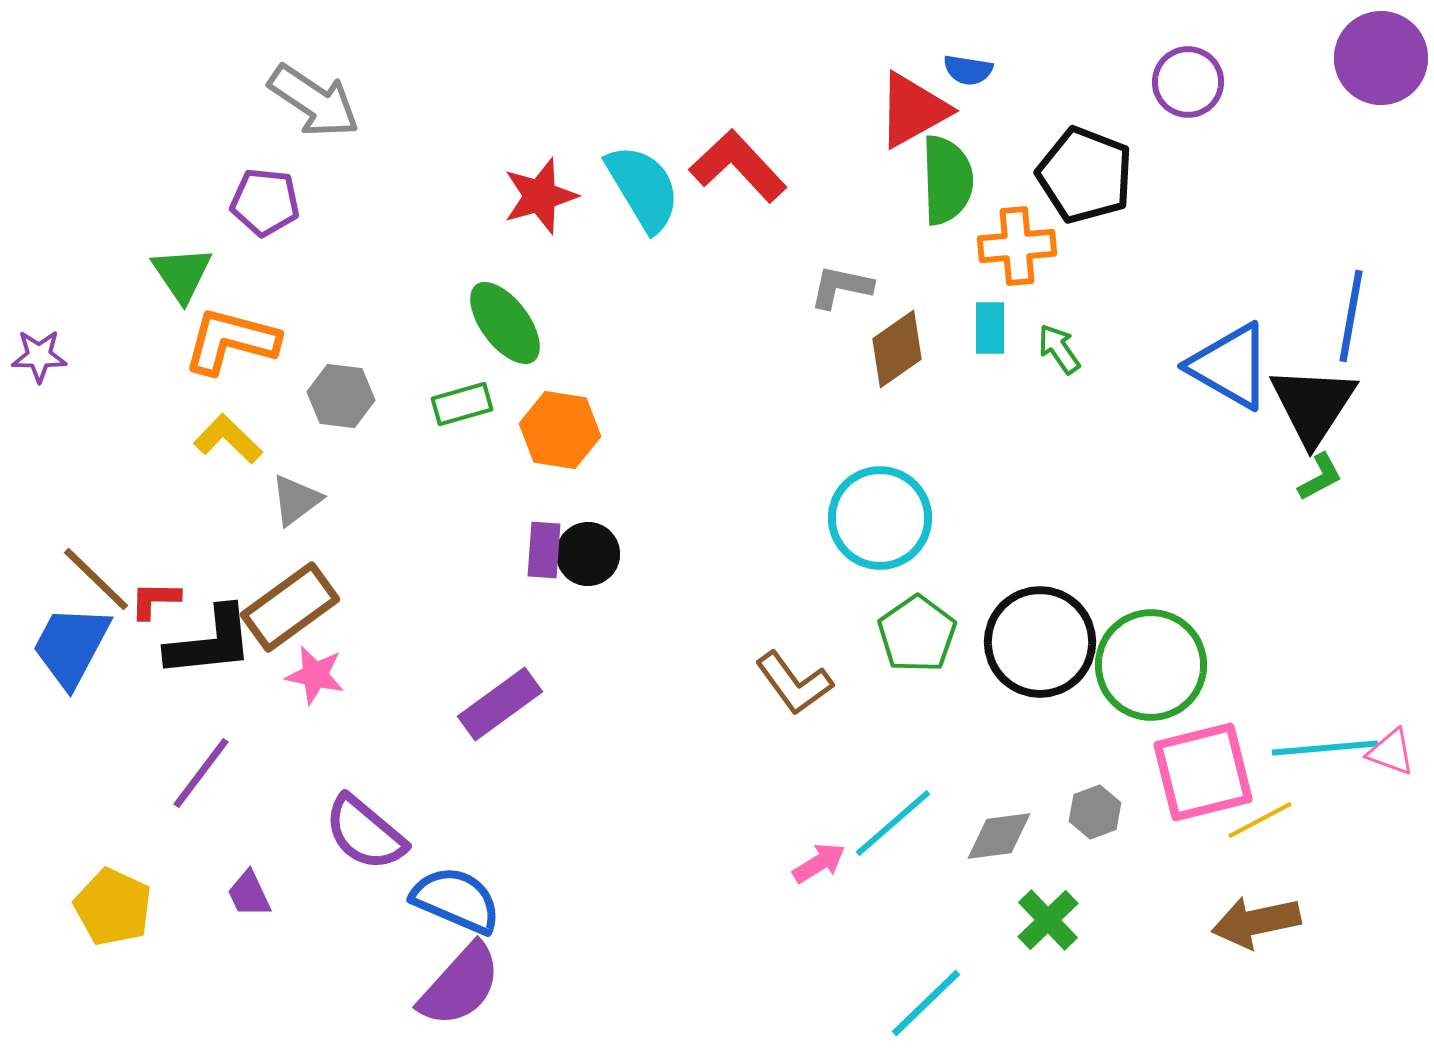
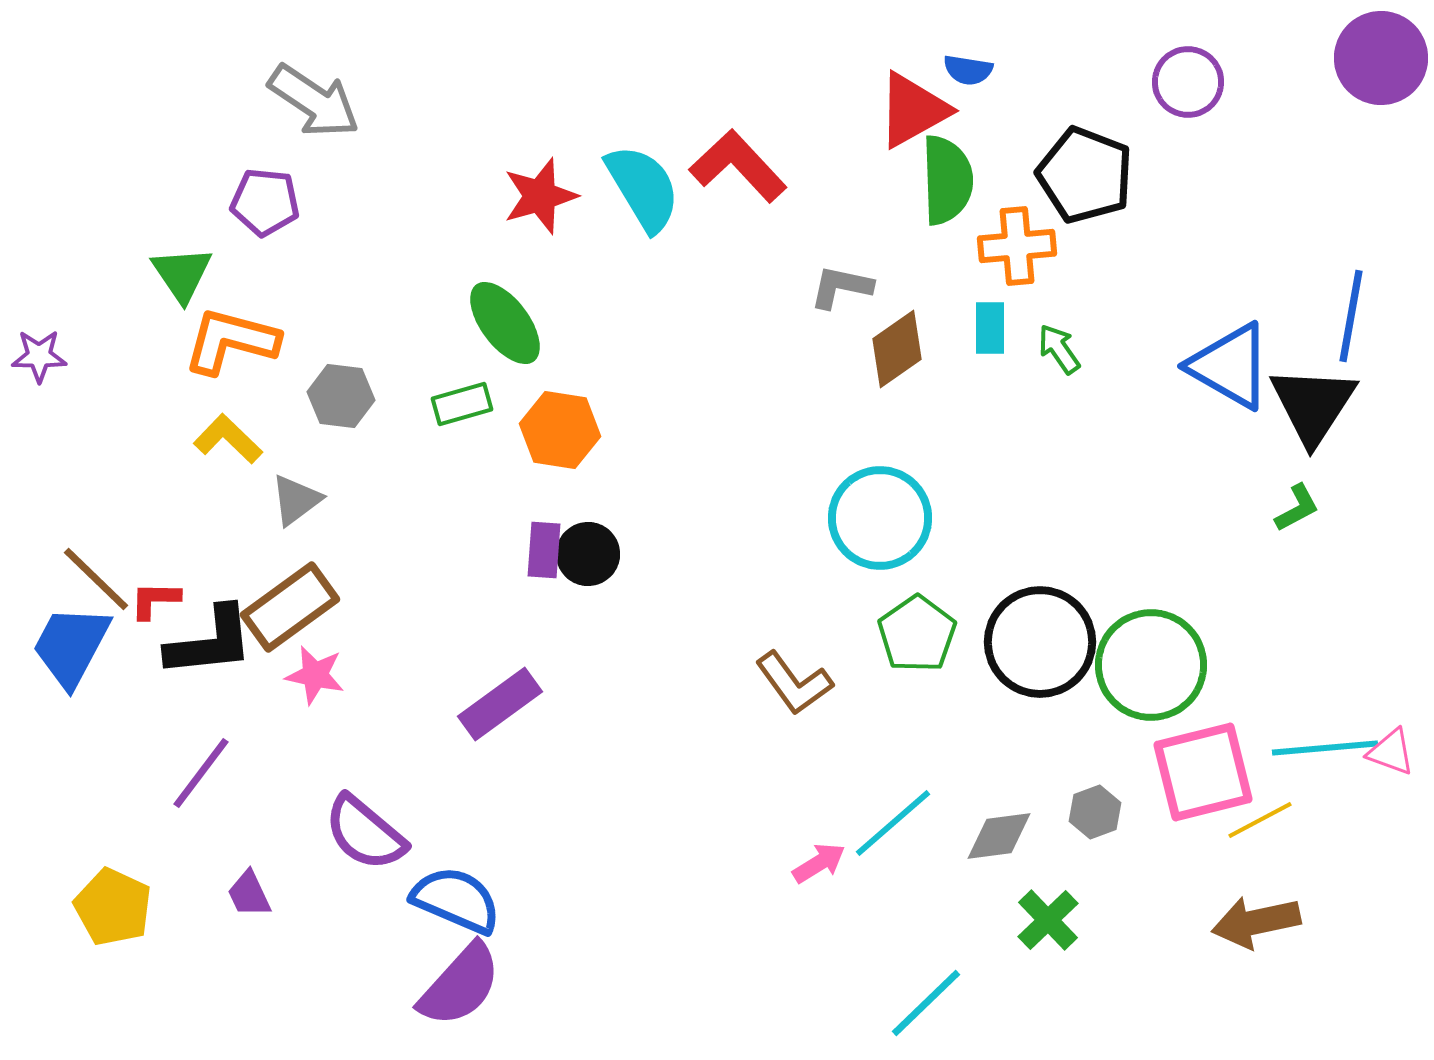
green L-shape at (1320, 477): moved 23 px left, 31 px down
